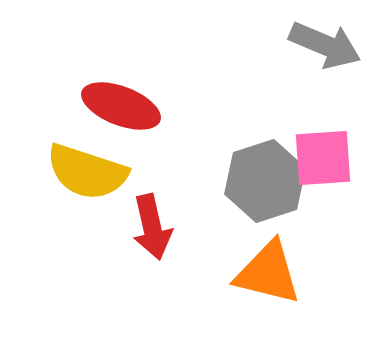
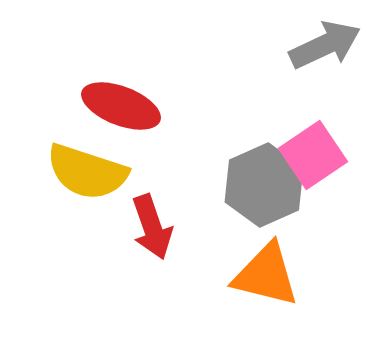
gray arrow: rotated 48 degrees counterclockwise
pink square: moved 10 px left, 3 px up; rotated 30 degrees counterclockwise
gray hexagon: moved 1 px left, 4 px down; rotated 6 degrees counterclockwise
red arrow: rotated 6 degrees counterclockwise
orange triangle: moved 2 px left, 2 px down
